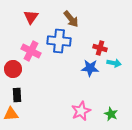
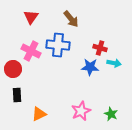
blue cross: moved 1 px left, 4 px down
blue star: moved 1 px up
orange triangle: moved 28 px right; rotated 21 degrees counterclockwise
